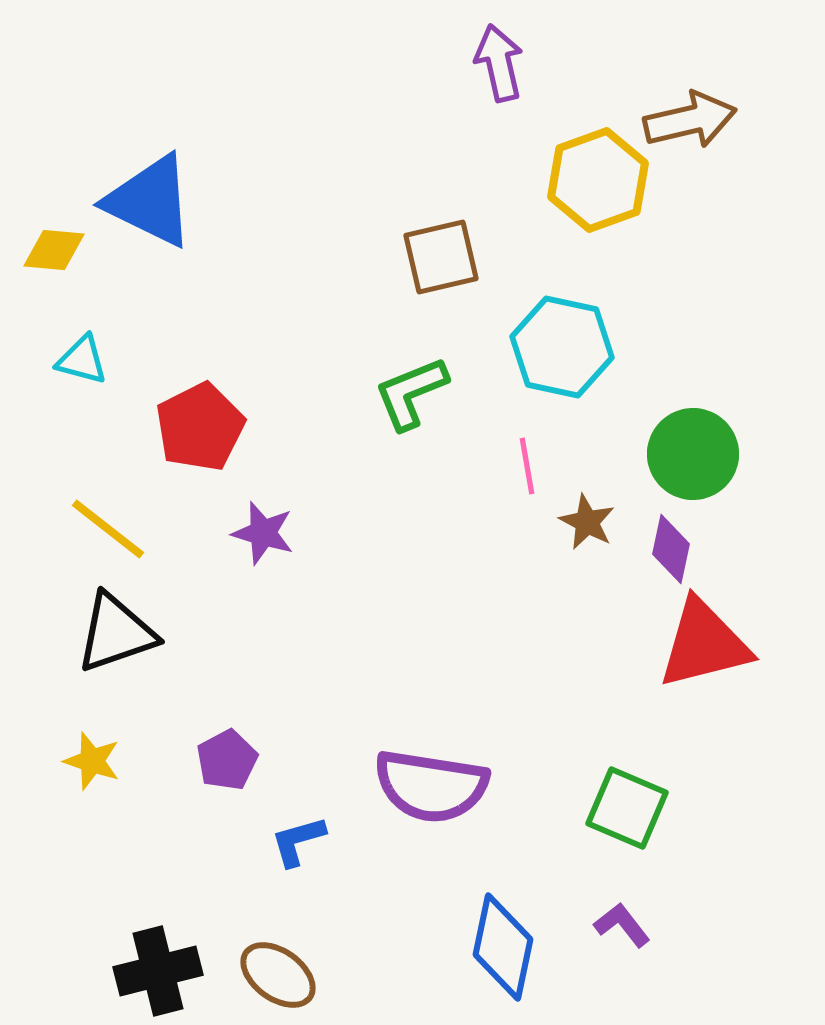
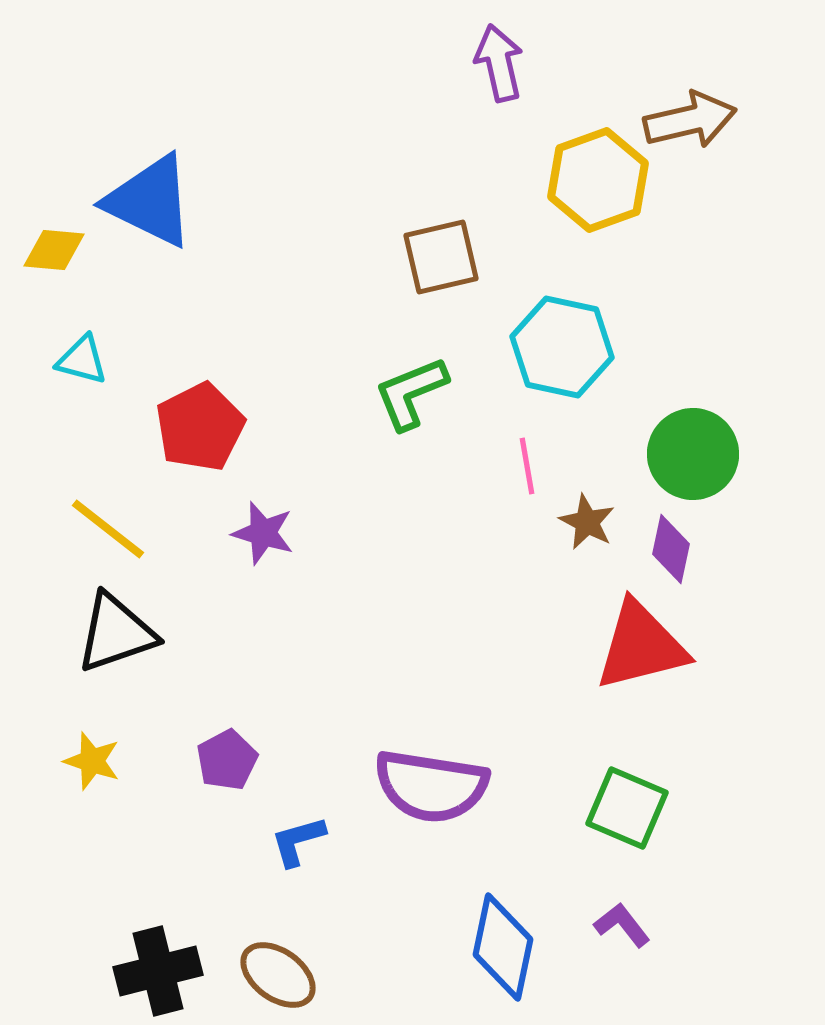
red triangle: moved 63 px left, 2 px down
